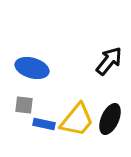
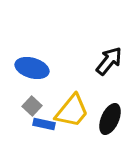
gray square: moved 8 px right, 1 px down; rotated 36 degrees clockwise
yellow trapezoid: moved 5 px left, 9 px up
